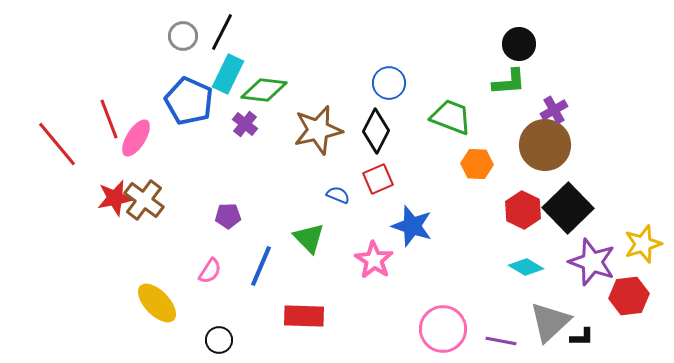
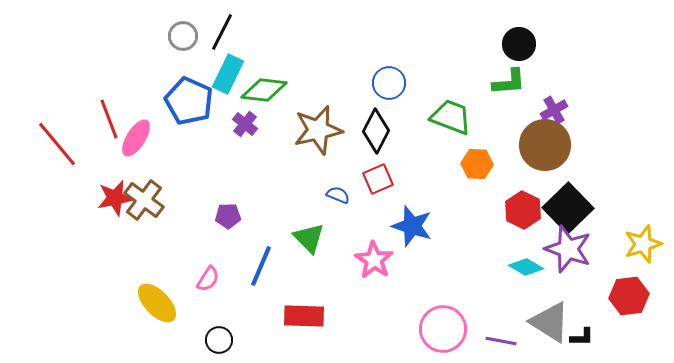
purple star at (592, 262): moved 24 px left, 13 px up
pink semicircle at (210, 271): moved 2 px left, 8 px down
gray triangle at (550, 322): rotated 45 degrees counterclockwise
